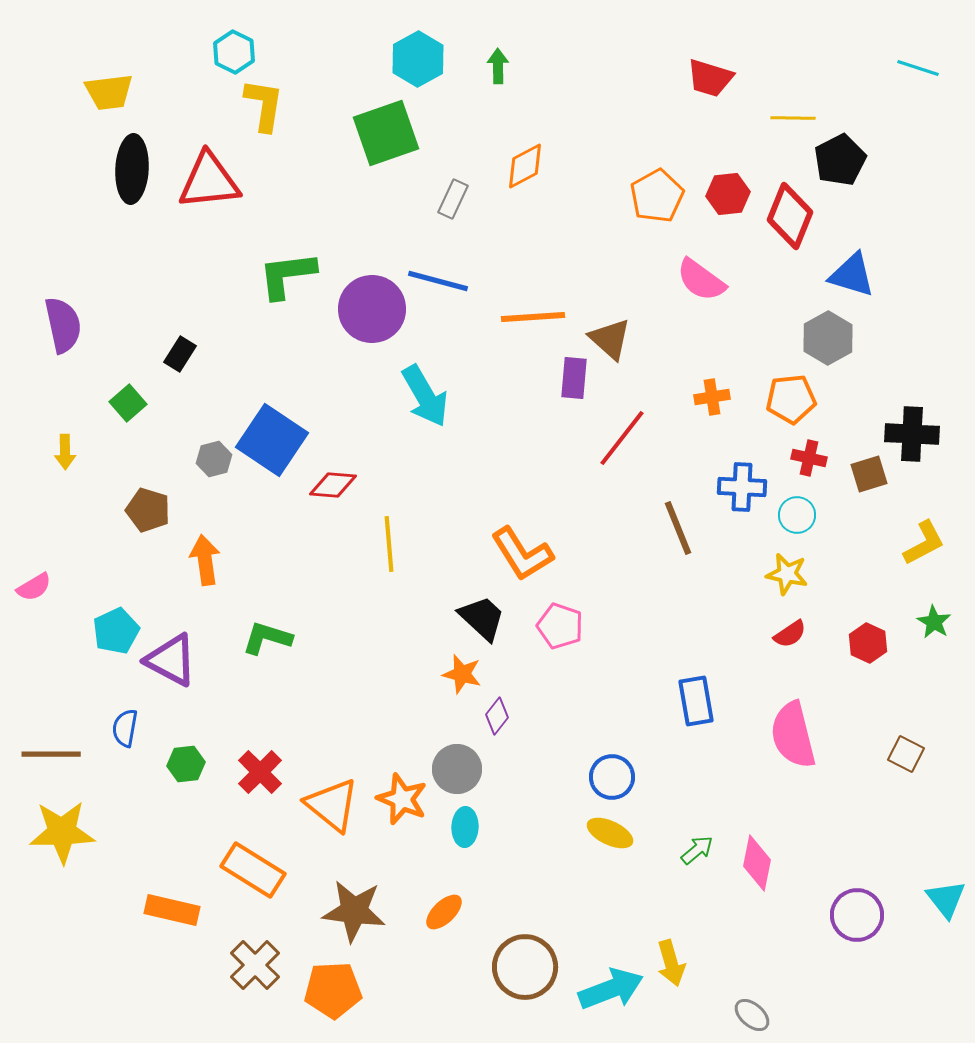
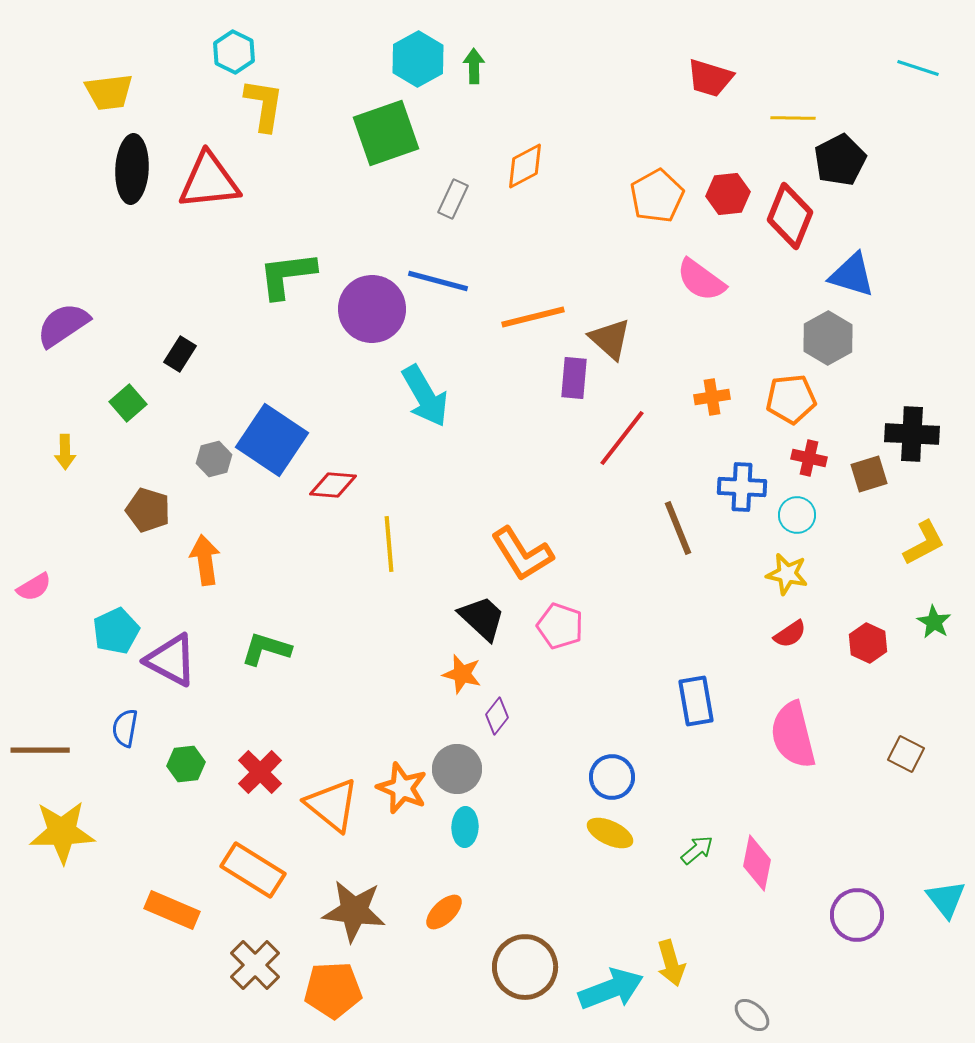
green arrow at (498, 66): moved 24 px left
orange line at (533, 317): rotated 10 degrees counterclockwise
purple semicircle at (63, 325): rotated 112 degrees counterclockwise
green L-shape at (267, 638): moved 1 px left, 11 px down
brown line at (51, 754): moved 11 px left, 4 px up
orange star at (402, 799): moved 11 px up
orange rectangle at (172, 910): rotated 10 degrees clockwise
